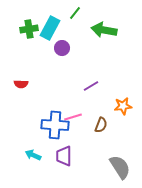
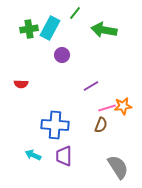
purple circle: moved 7 px down
pink line: moved 34 px right, 9 px up
gray semicircle: moved 2 px left
